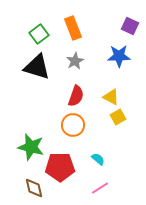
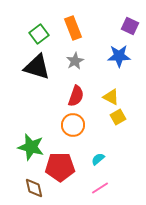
cyan semicircle: rotated 80 degrees counterclockwise
